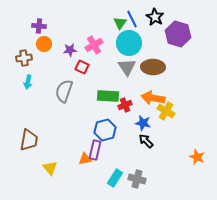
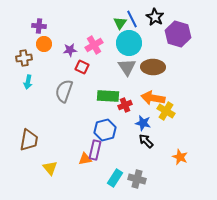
orange star: moved 17 px left
